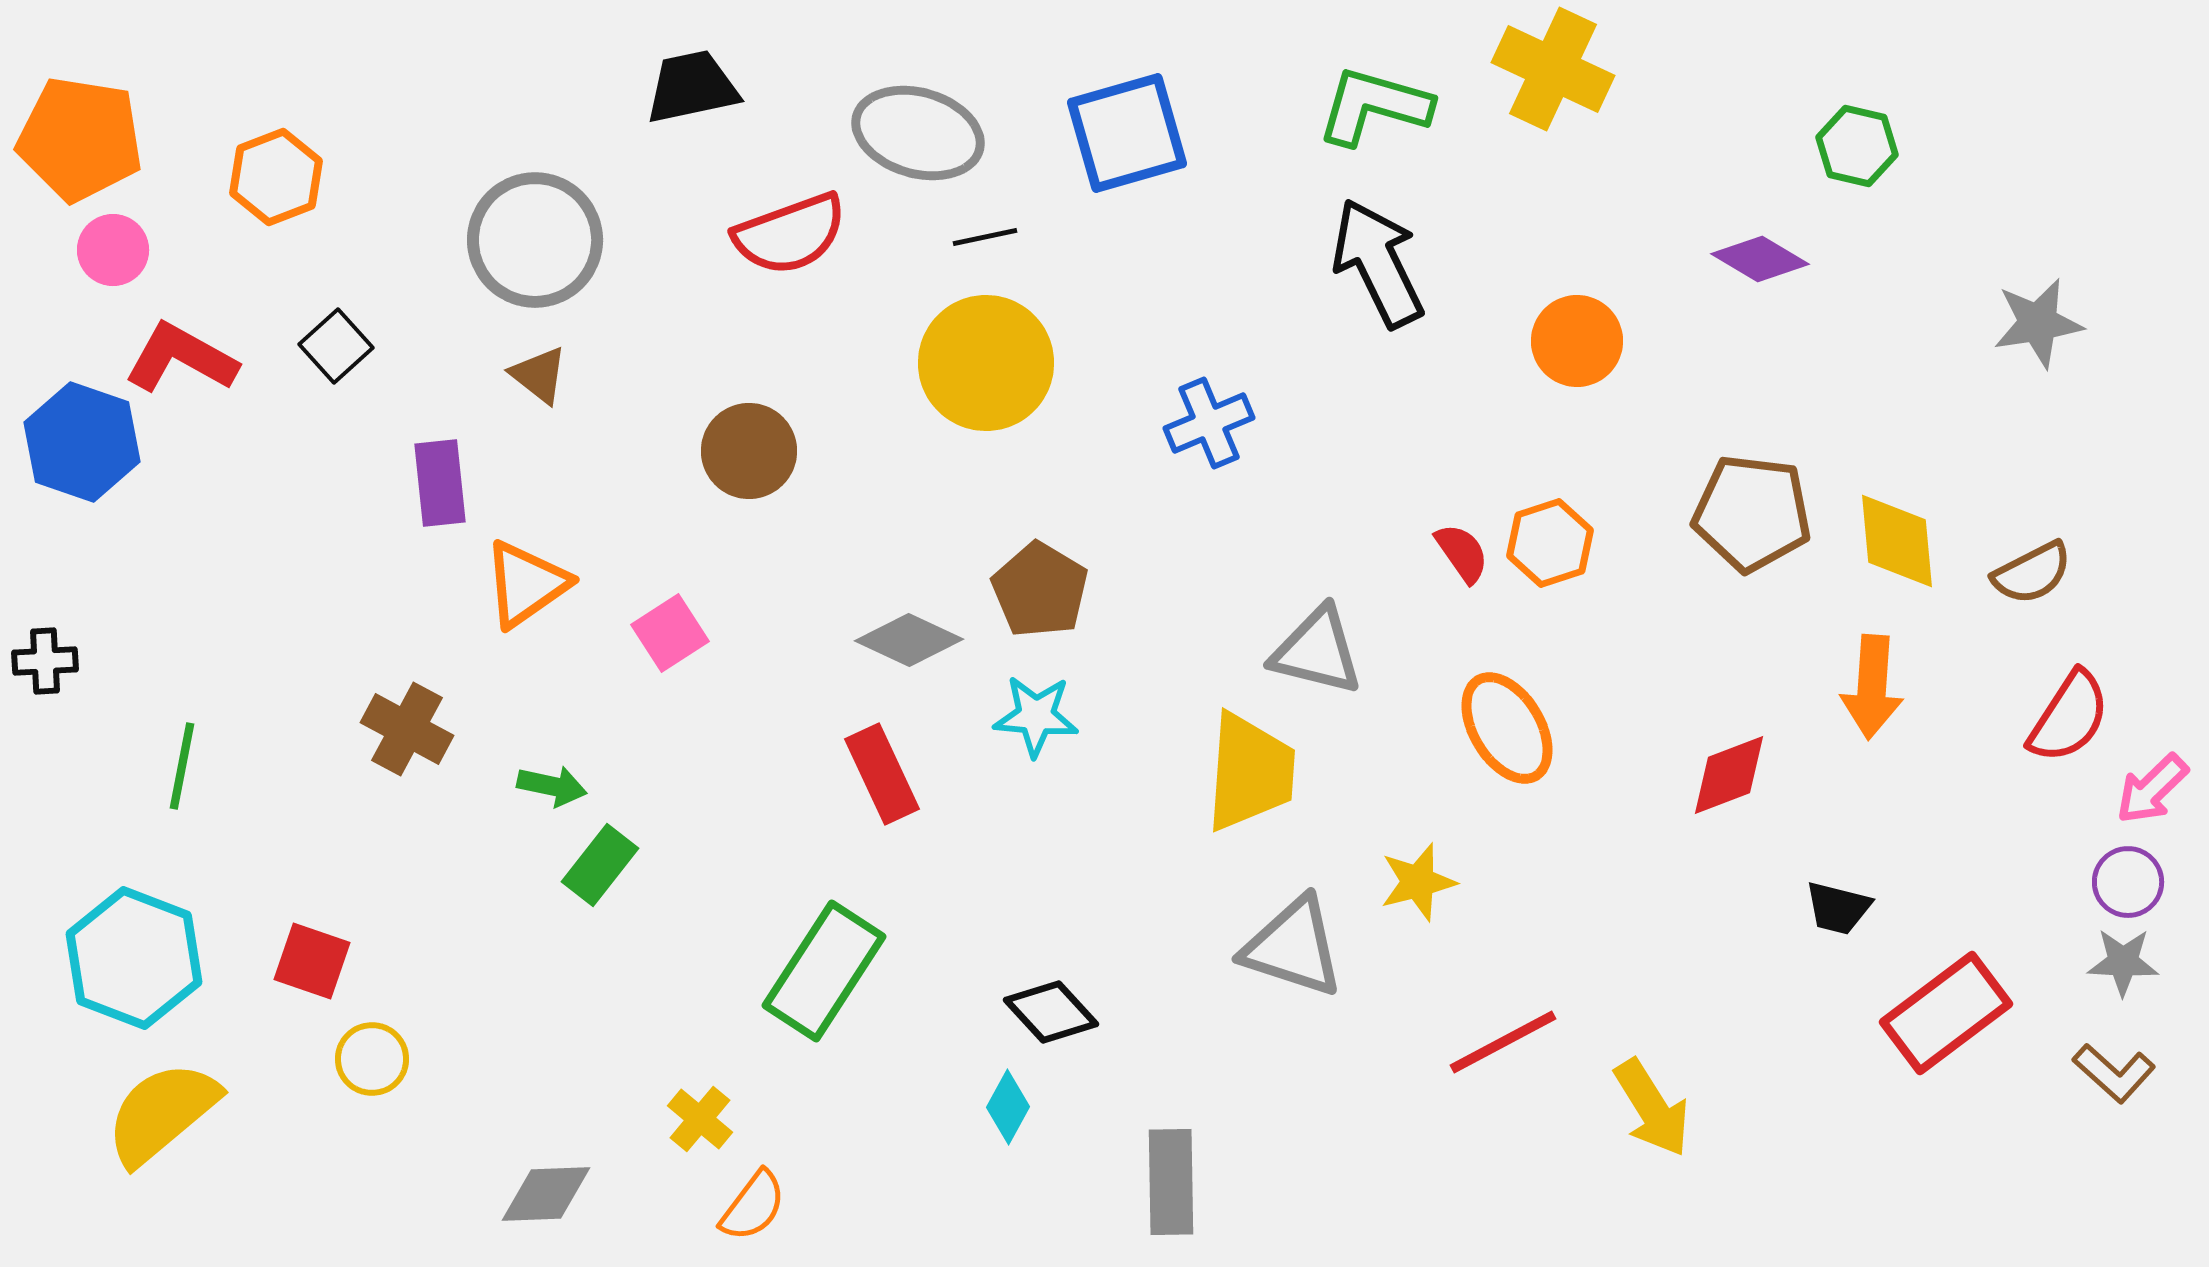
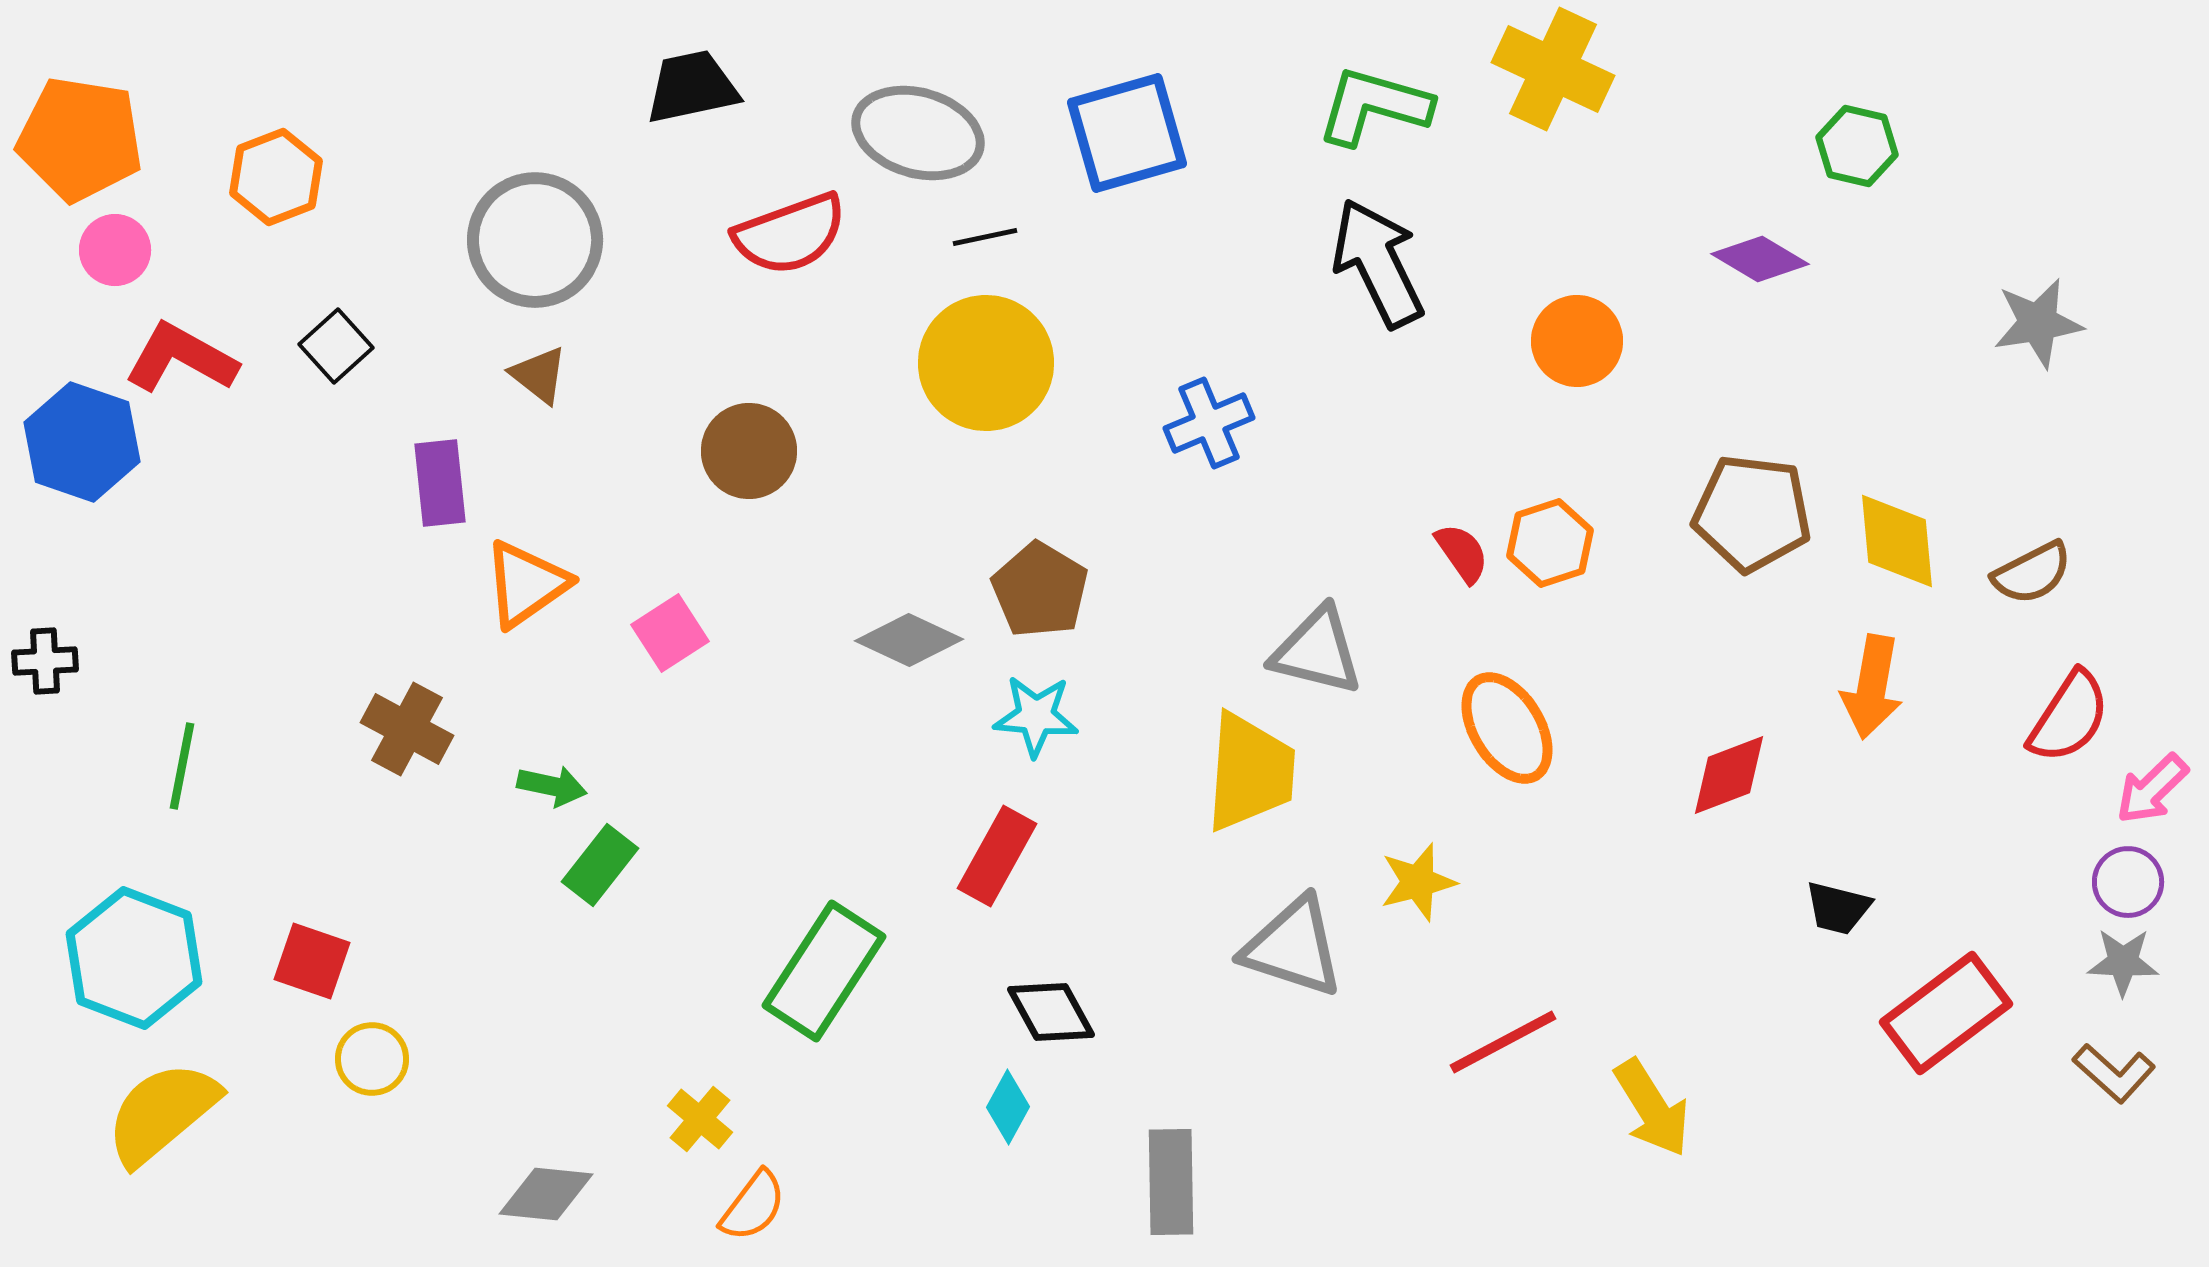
pink circle at (113, 250): moved 2 px right
orange arrow at (1872, 687): rotated 6 degrees clockwise
red rectangle at (882, 774): moved 115 px right, 82 px down; rotated 54 degrees clockwise
black diamond at (1051, 1012): rotated 14 degrees clockwise
gray diamond at (546, 1194): rotated 8 degrees clockwise
